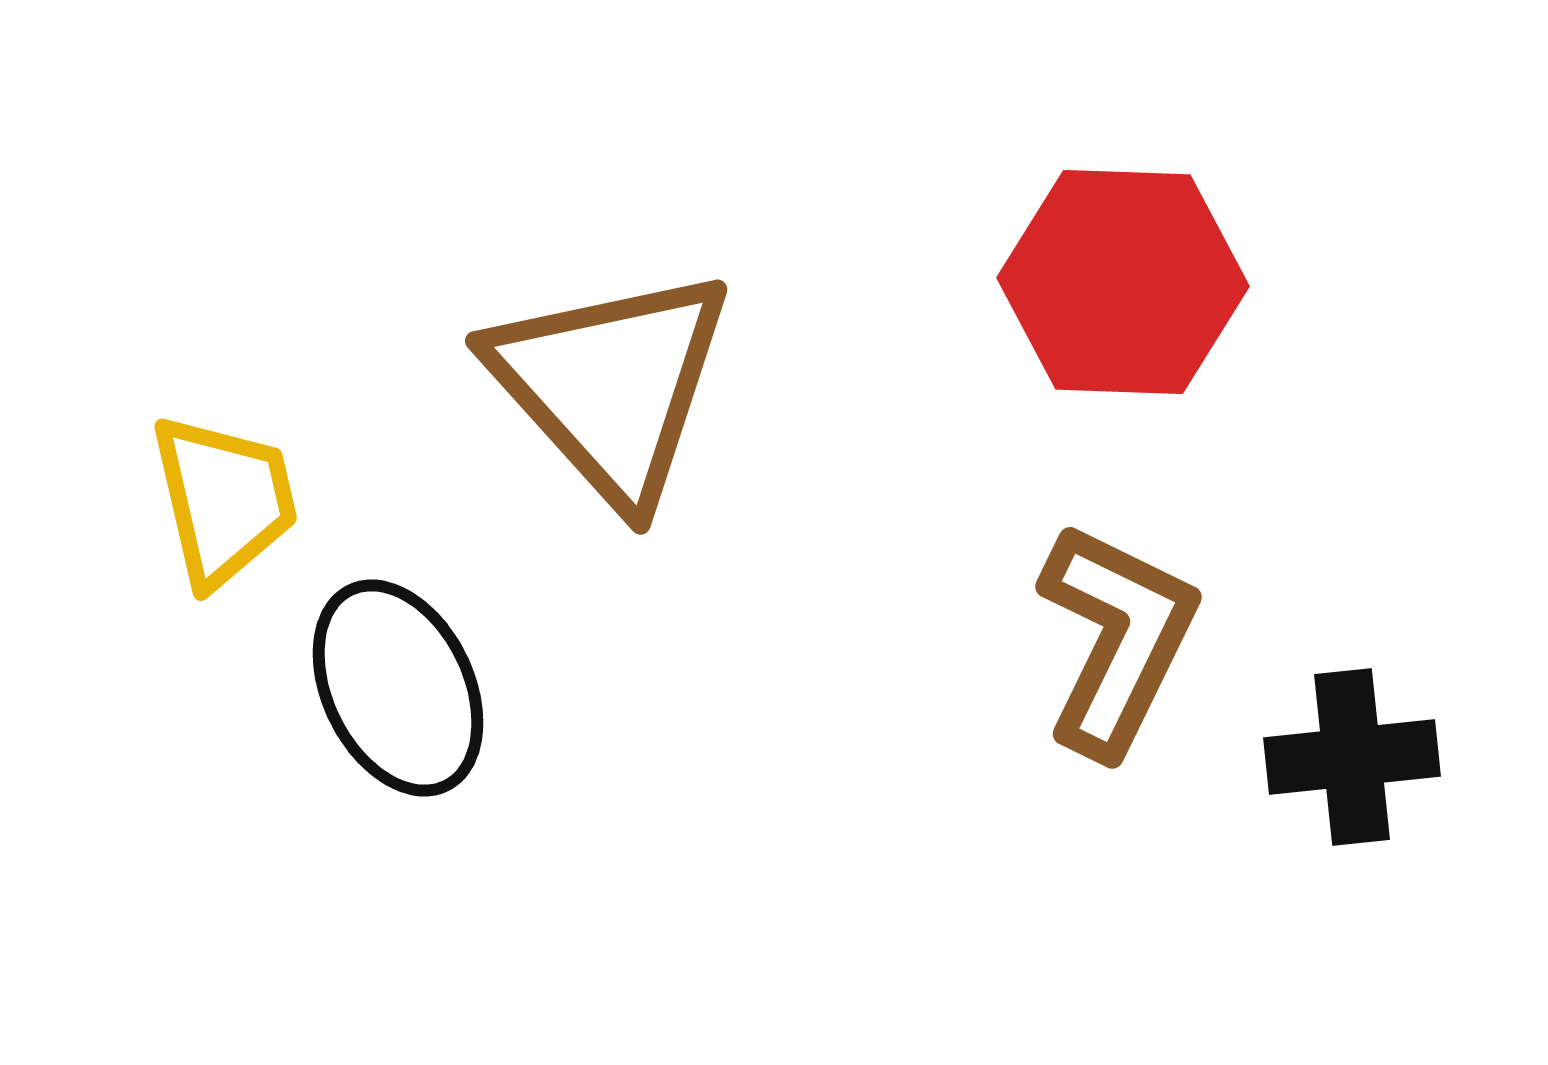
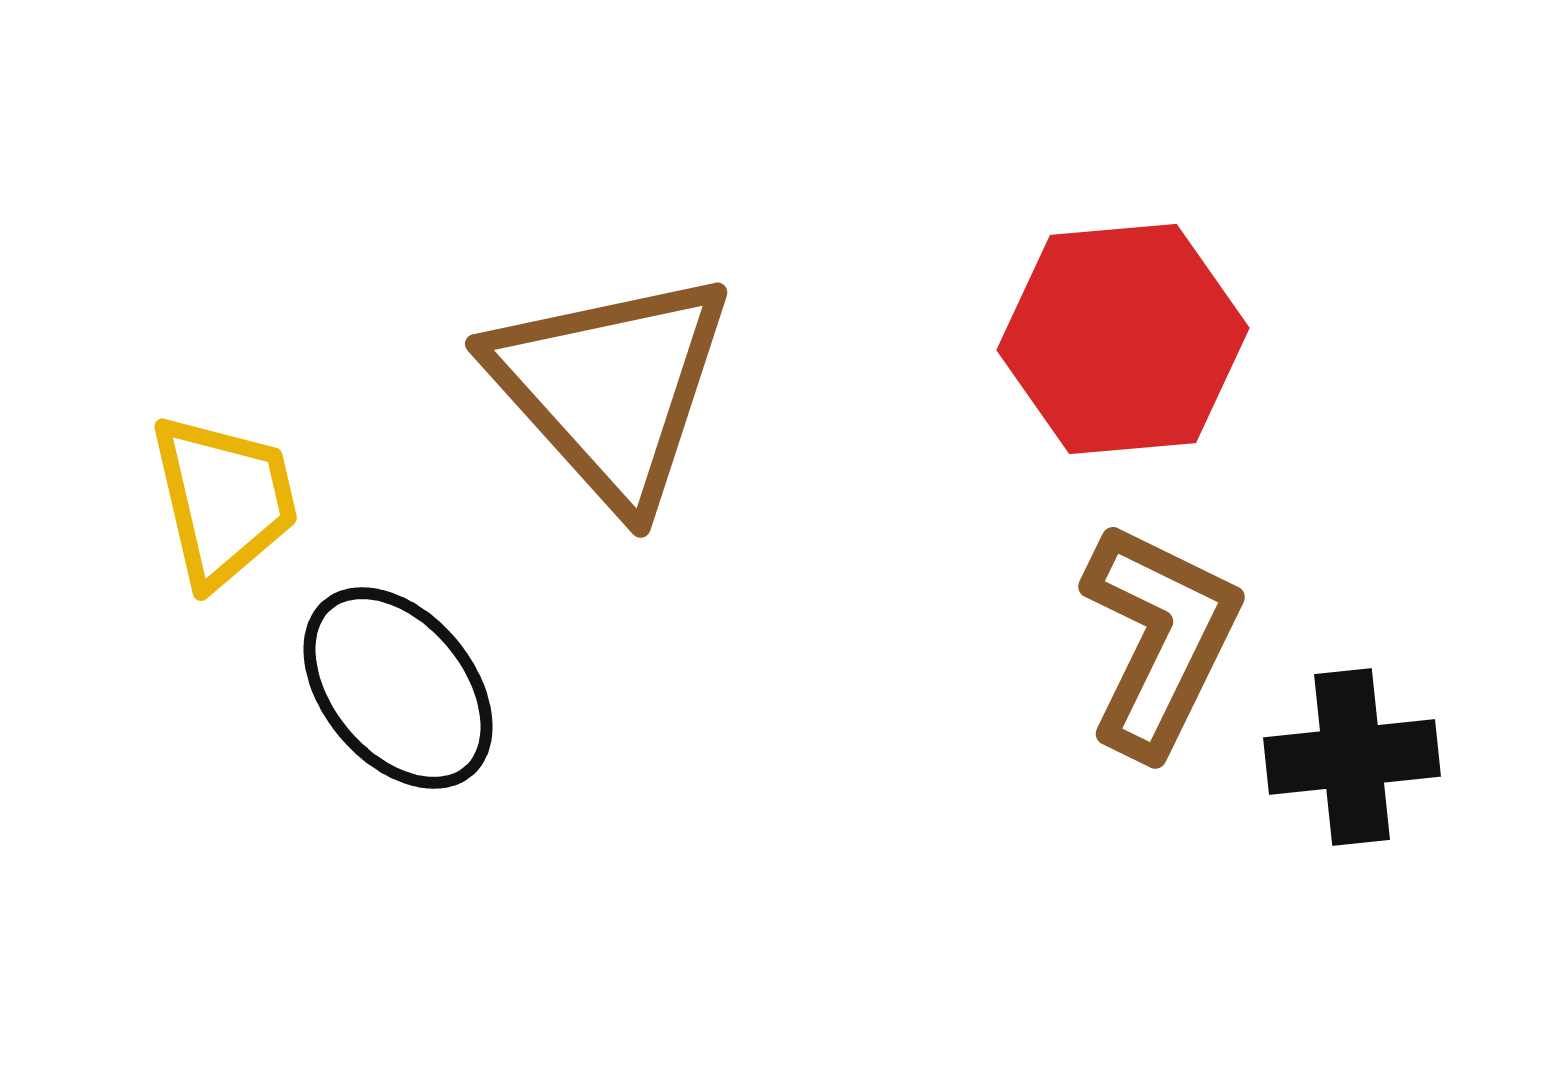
red hexagon: moved 57 px down; rotated 7 degrees counterclockwise
brown triangle: moved 3 px down
brown L-shape: moved 43 px right
black ellipse: rotated 14 degrees counterclockwise
